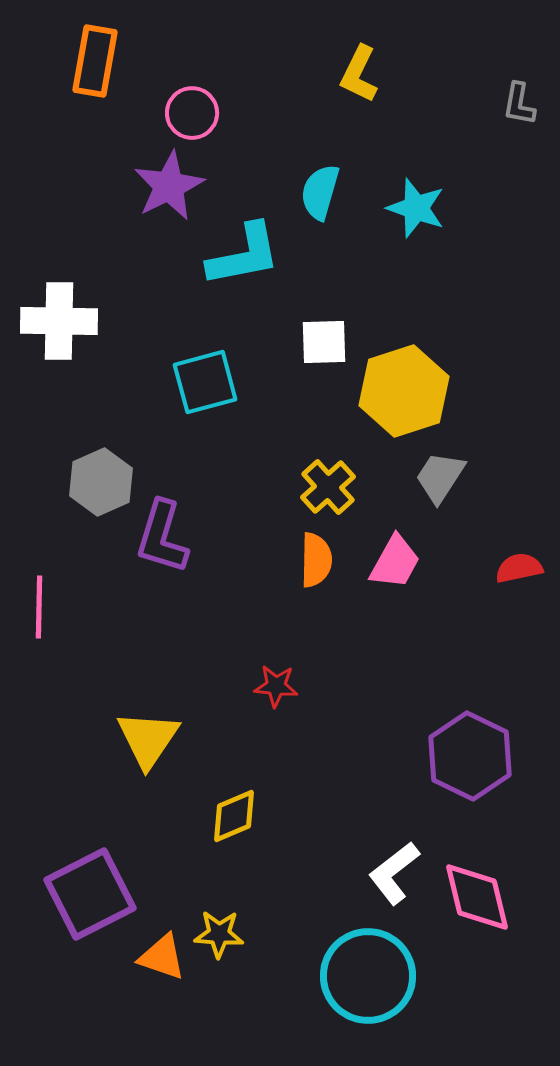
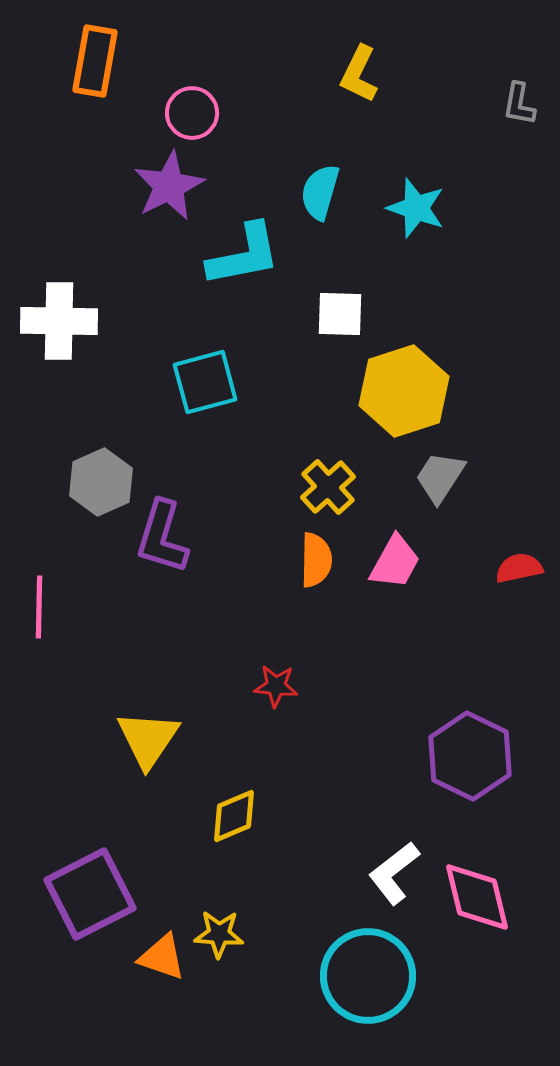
white square: moved 16 px right, 28 px up; rotated 4 degrees clockwise
